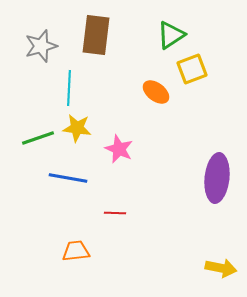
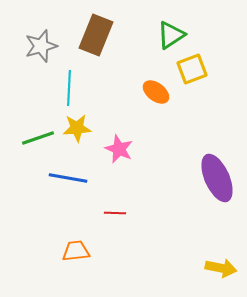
brown rectangle: rotated 15 degrees clockwise
yellow star: rotated 12 degrees counterclockwise
purple ellipse: rotated 30 degrees counterclockwise
